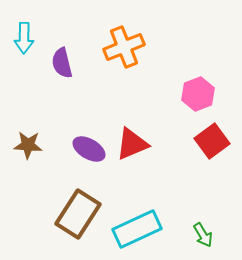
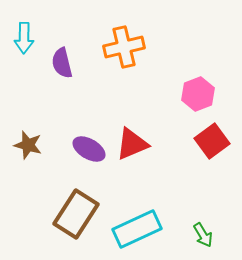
orange cross: rotated 9 degrees clockwise
brown star: rotated 12 degrees clockwise
brown rectangle: moved 2 px left
